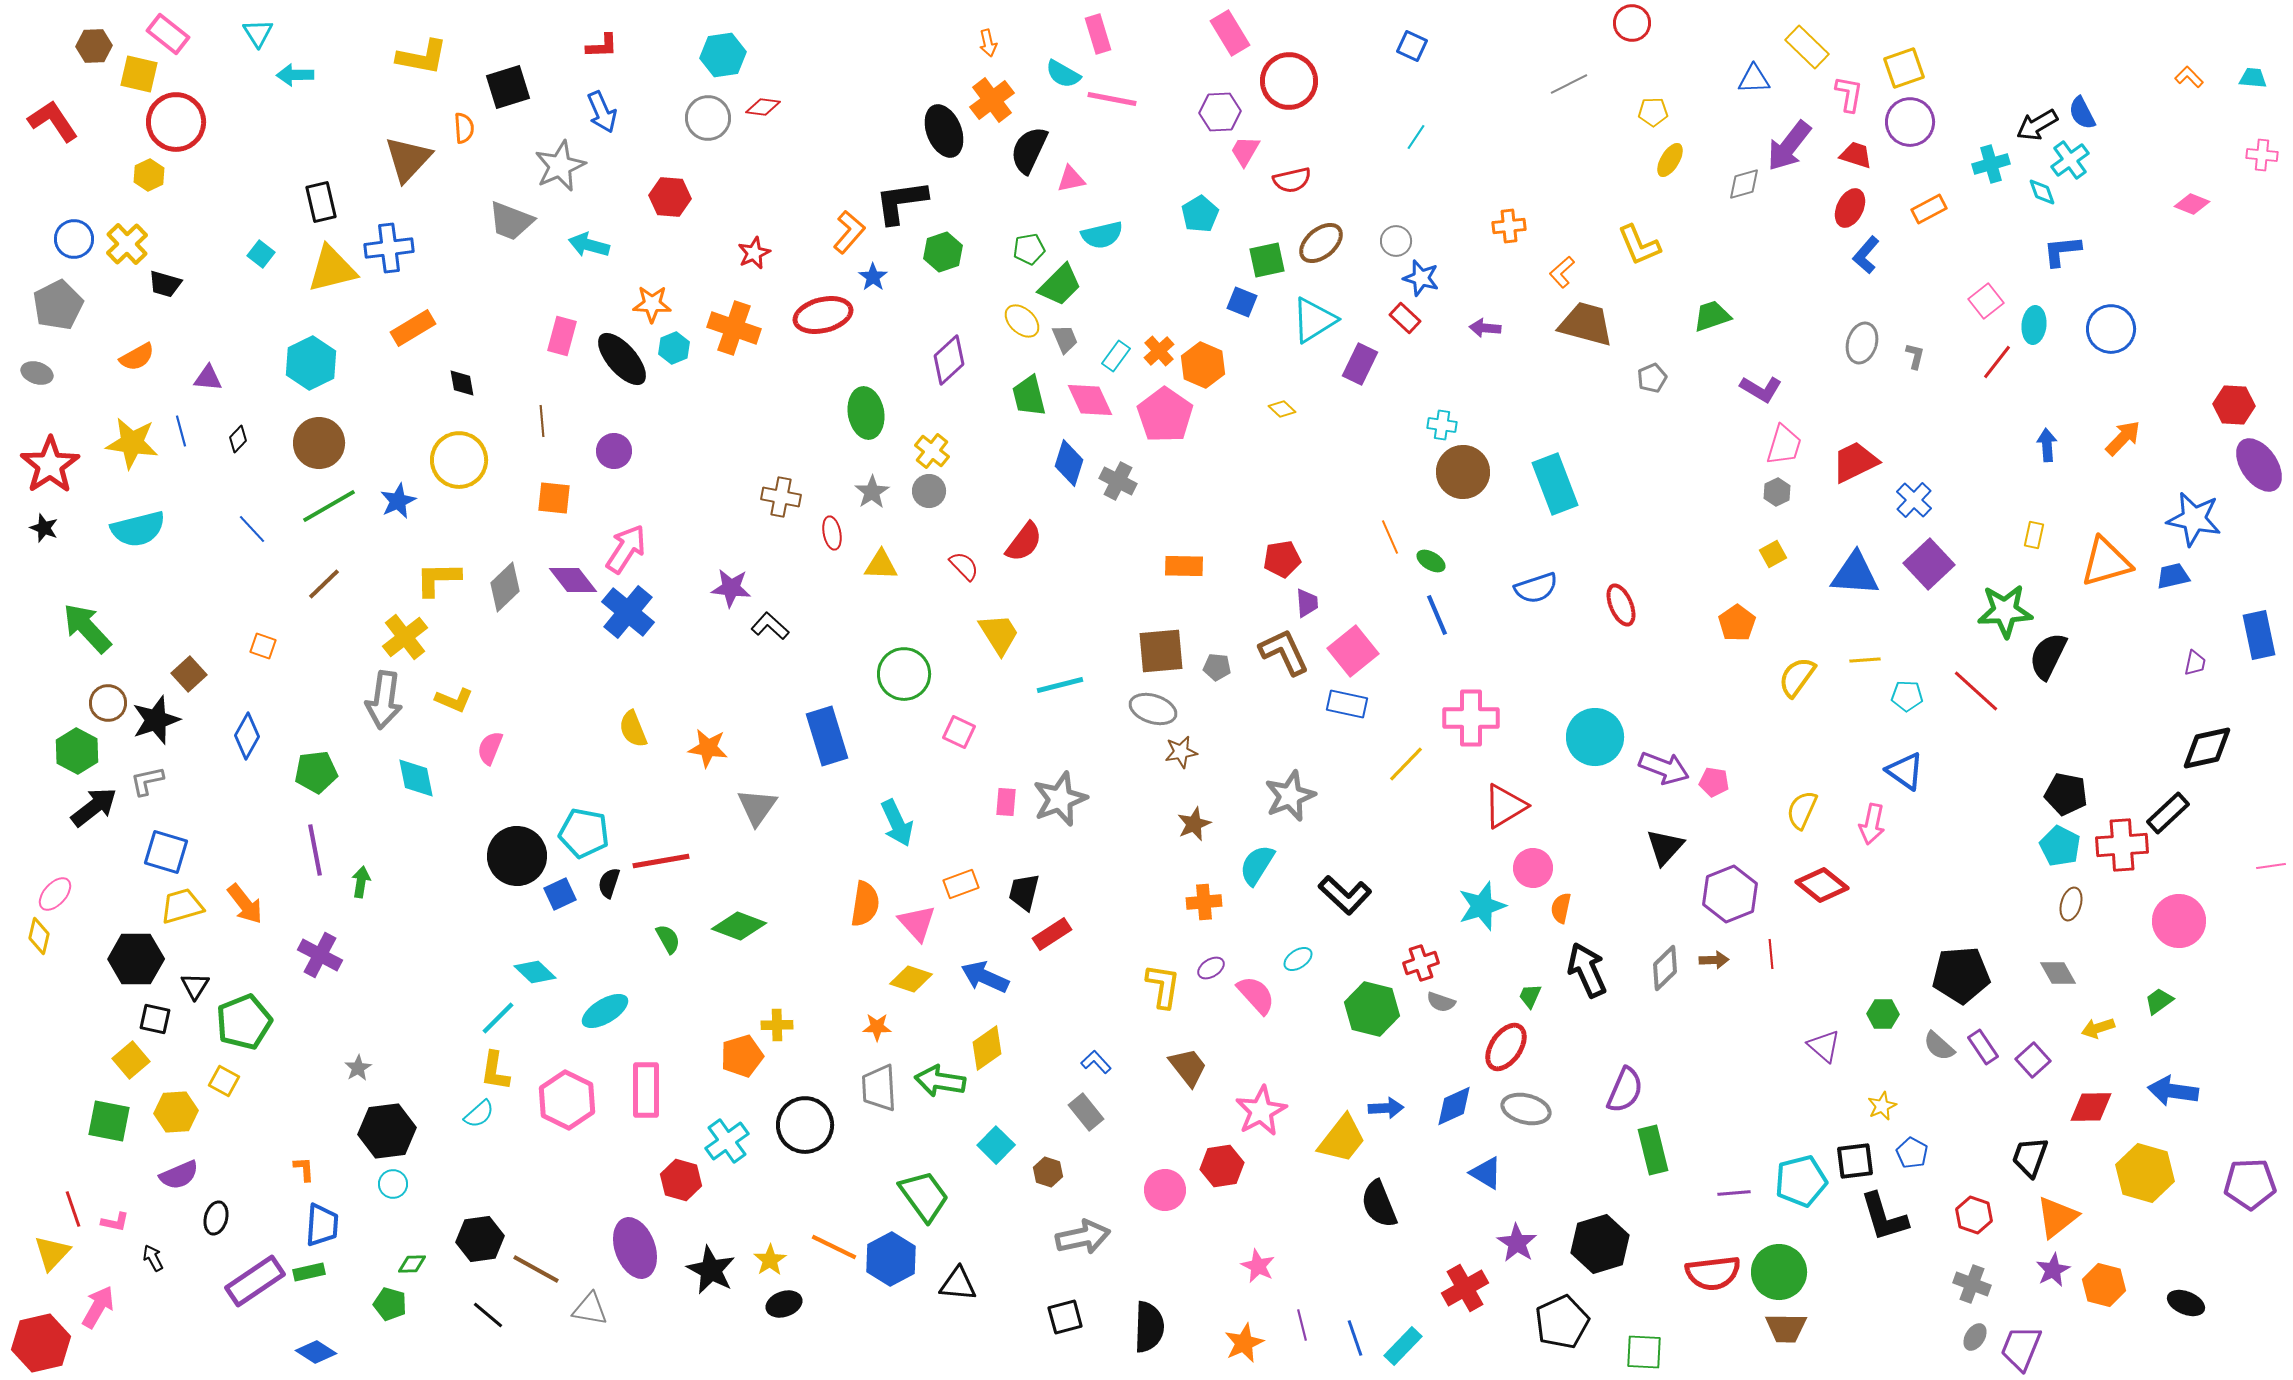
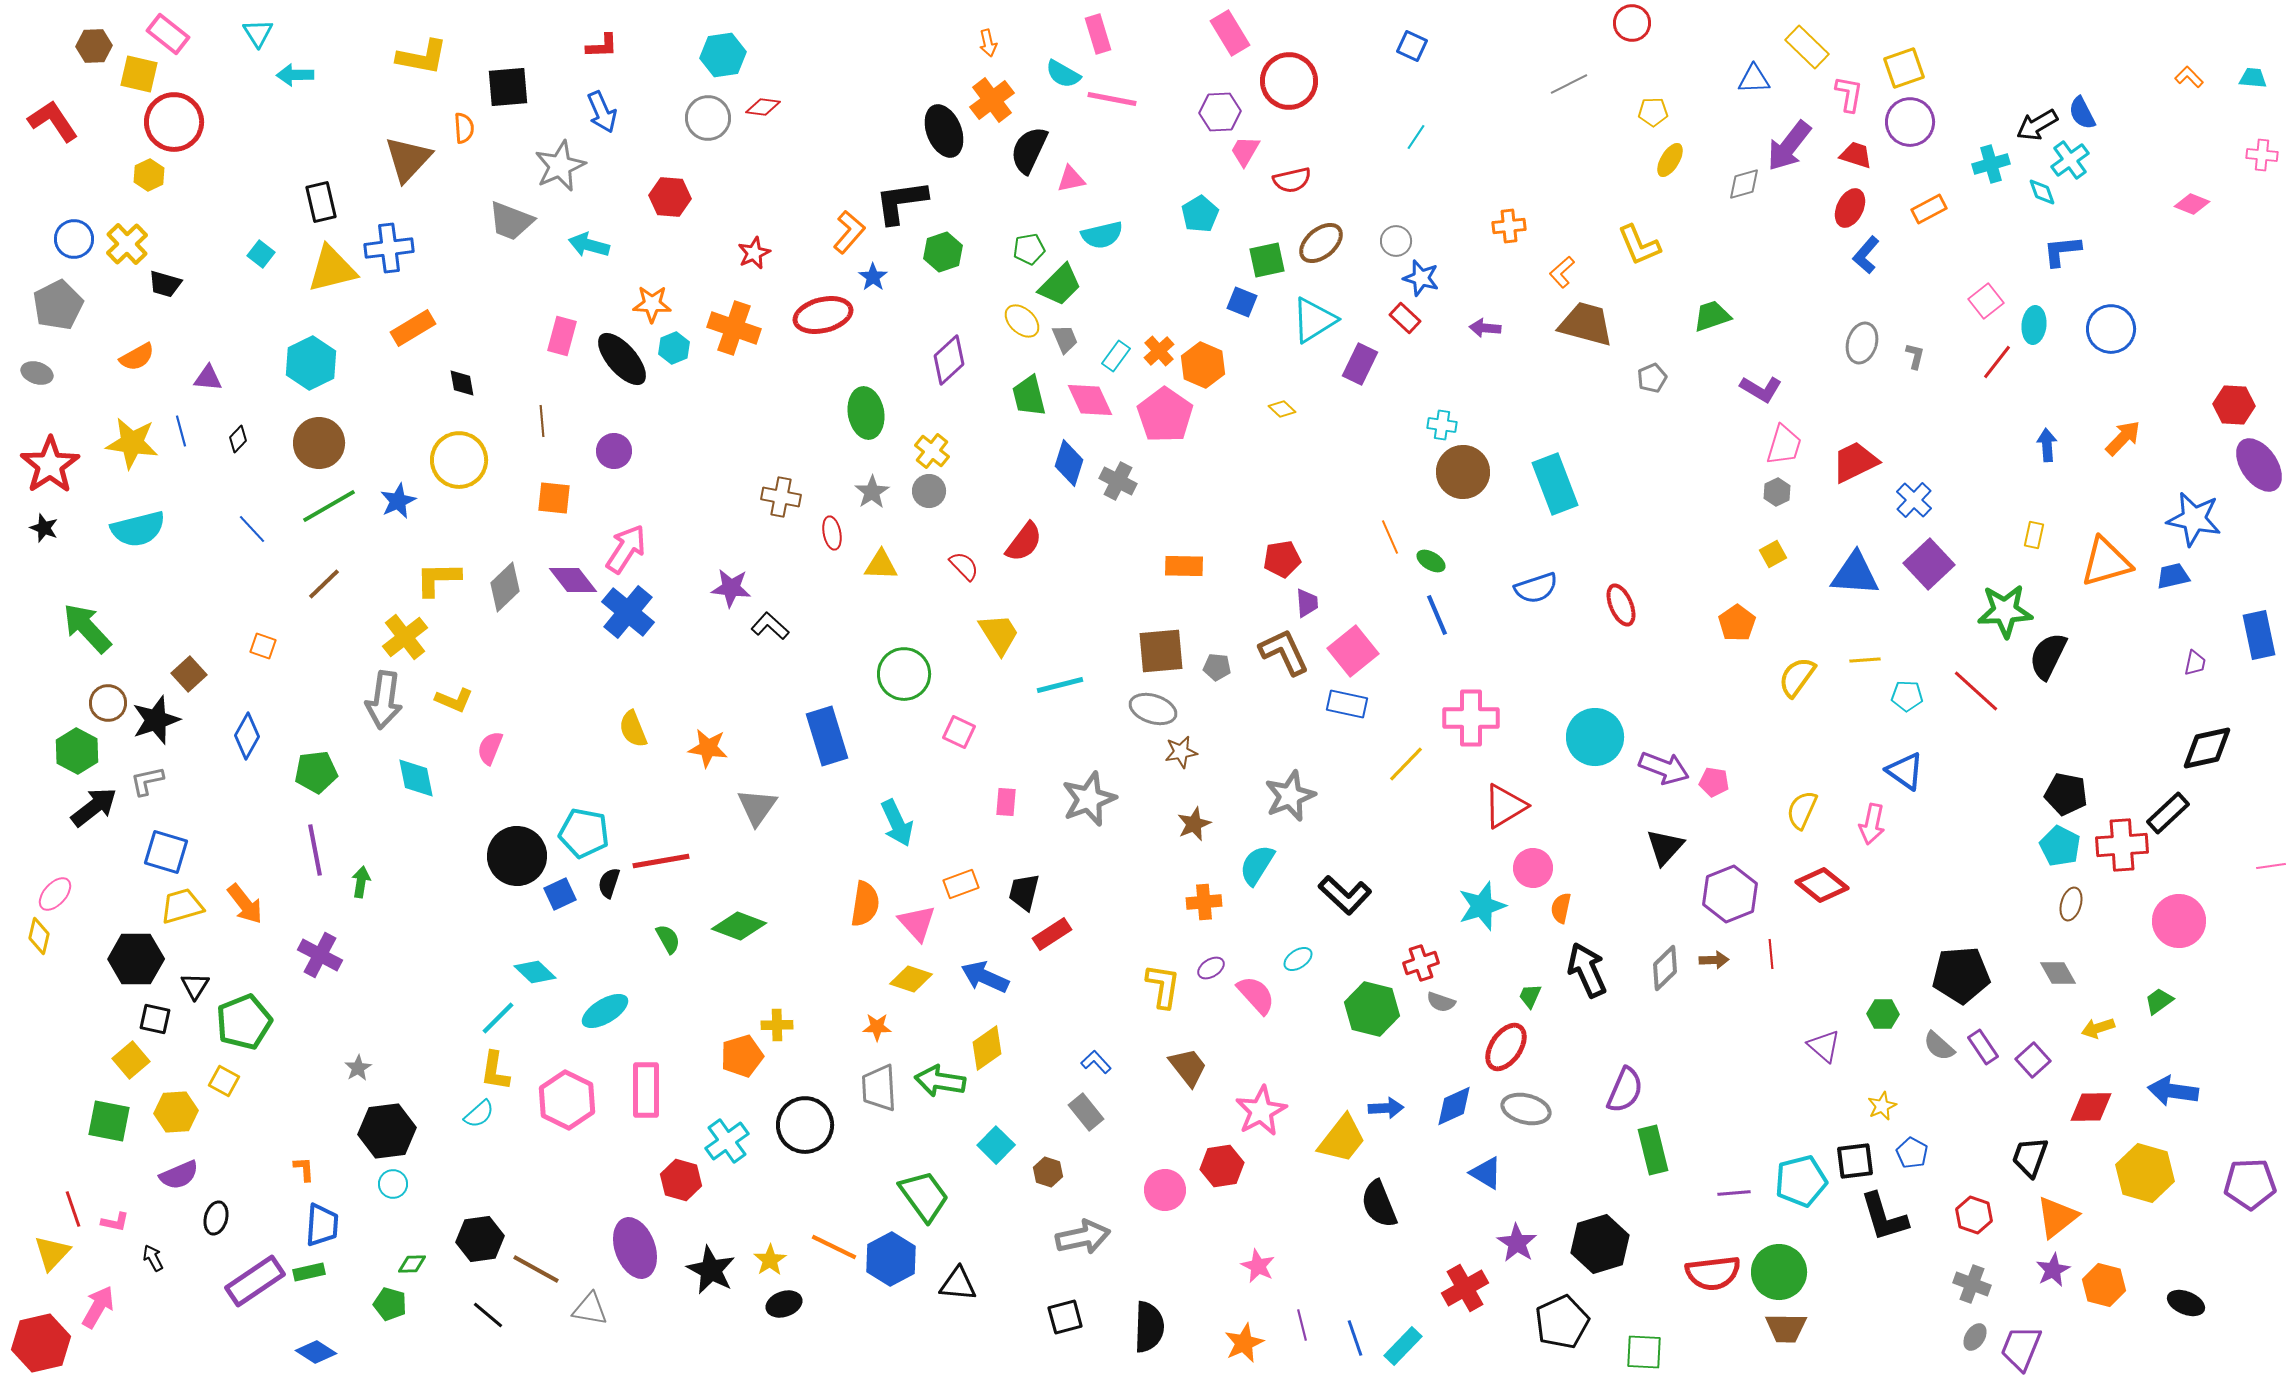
black square at (508, 87): rotated 12 degrees clockwise
red circle at (176, 122): moved 2 px left
gray star at (1060, 799): moved 29 px right
